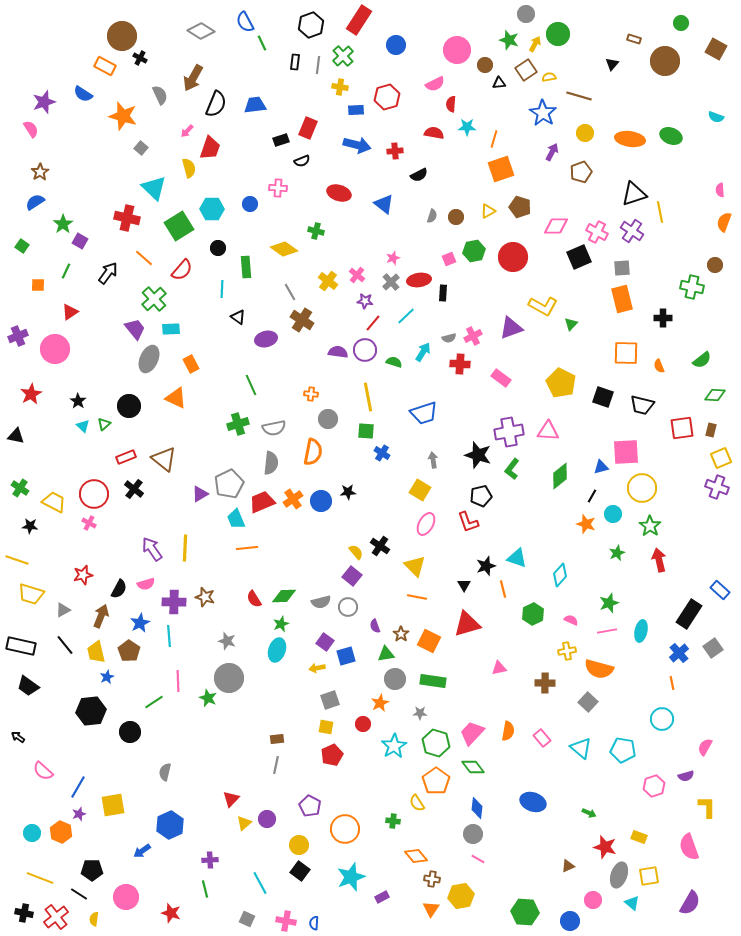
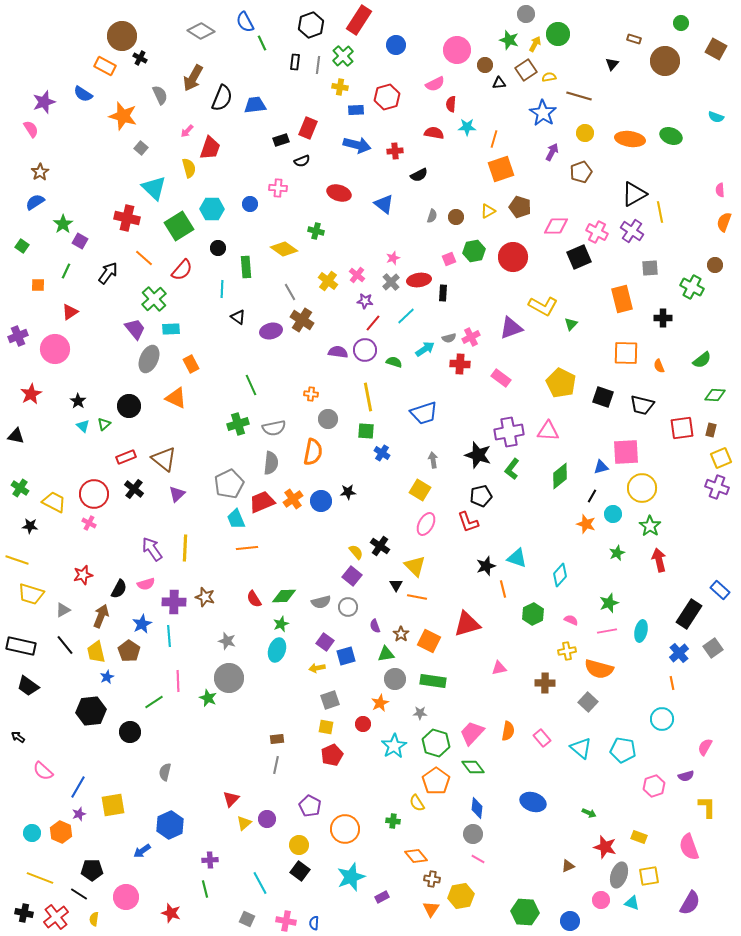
black semicircle at (216, 104): moved 6 px right, 6 px up
black triangle at (634, 194): rotated 12 degrees counterclockwise
gray square at (622, 268): moved 28 px right
green cross at (692, 287): rotated 15 degrees clockwise
pink cross at (473, 336): moved 2 px left, 1 px down
purple ellipse at (266, 339): moved 5 px right, 8 px up
cyan arrow at (423, 352): moved 2 px right, 3 px up; rotated 24 degrees clockwise
purple triangle at (200, 494): moved 23 px left; rotated 12 degrees counterclockwise
black triangle at (464, 585): moved 68 px left
blue star at (140, 623): moved 2 px right, 1 px down
pink circle at (593, 900): moved 8 px right
cyan triangle at (632, 903): rotated 21 degrees counterclockwise
